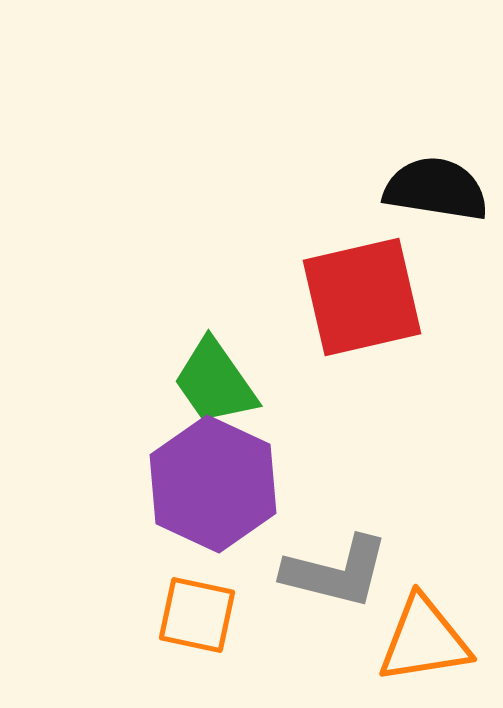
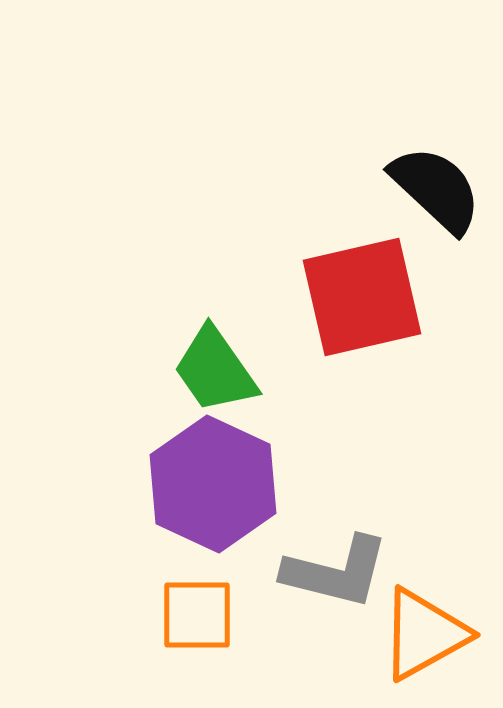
black semicircle: rotated 34 degrees clockwise
green trapezoid: moved 12 px up
orange square: rotated 12 degrees counterclockwise
orange triangle: moved 6 px up; rotated 20 degrees counterclockwise
